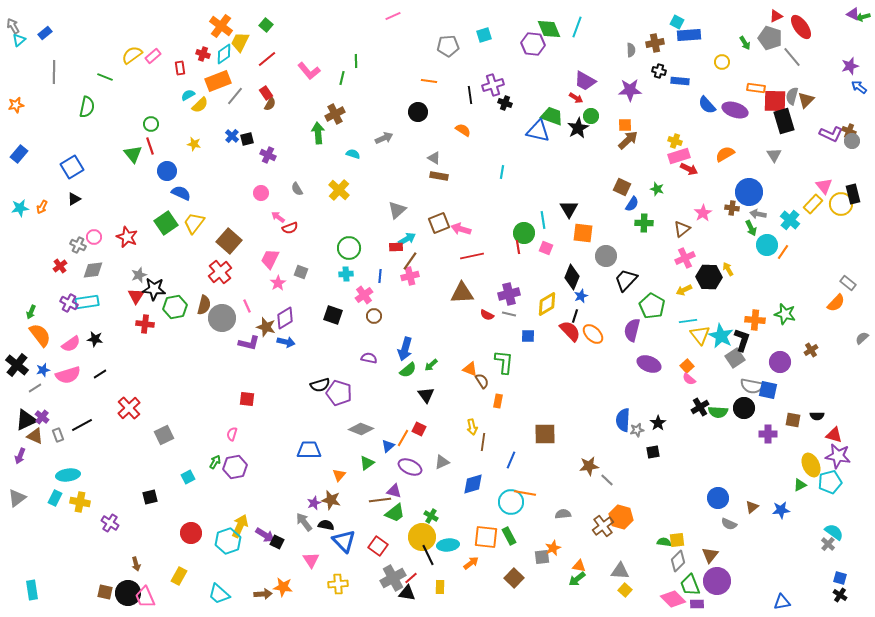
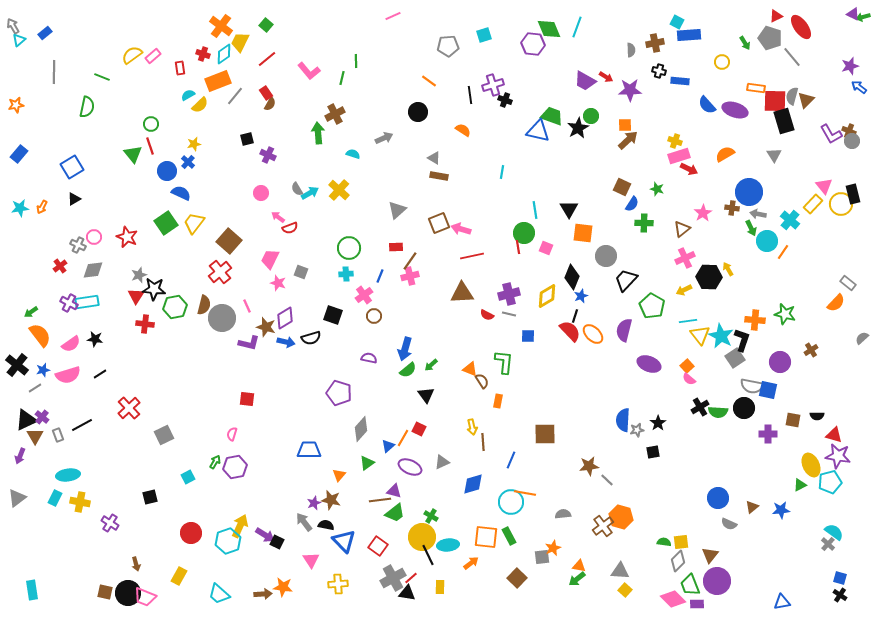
green line at (105, 77): moved 3 px left
orange line at (429, 81): rotated 28 degrees clockwise
red arrow at (576, 98): moved 30 px right, 21 px up
black cross at (505, 103): moved 3 px up
purple L-shape at (831, 134): rotated 35 degrees clockwise
blue cross at (232, 136): moved 44 px left, 26 px down
yellow star at (194, 144): rotated 24 degrees counterclockwise
cyan line at (543, 220): moved 8 px left, 10 px up
cyan arrow at (407, 239): moved 97 px left, 46 px up
cyan circle at (767, 245): moved 4 px up
blue line at (380, 276): rotated 16 degrees clockwise
pink star at (278, 283): rotated 21 degrees counterclockwise
yellow diamond at (547, 304): moved 8 px up
green arrow at (31, 312): rotated 32 degrees clockwise
purple semicircle at (632, 330): moved 8 px left
black semicircle at (320, 385): moved 9 px left, 47 px up
gray diamond at (361, 429): rotated 70 degrees counterclockwise
brown triangle at (35, 436): rotated 36 degrees clockwise
brown line at (483, 442): rotated 12 degrees counterclockwise
yellow square at (677, 540): moved 4 px right, 2 px down
brown square at (514, 578): moved 3 px right
pink trapezoid at (145, 597): rotated 45 degrees counterclockwise
